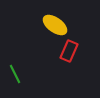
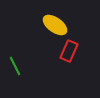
green line: moved 8 px up
